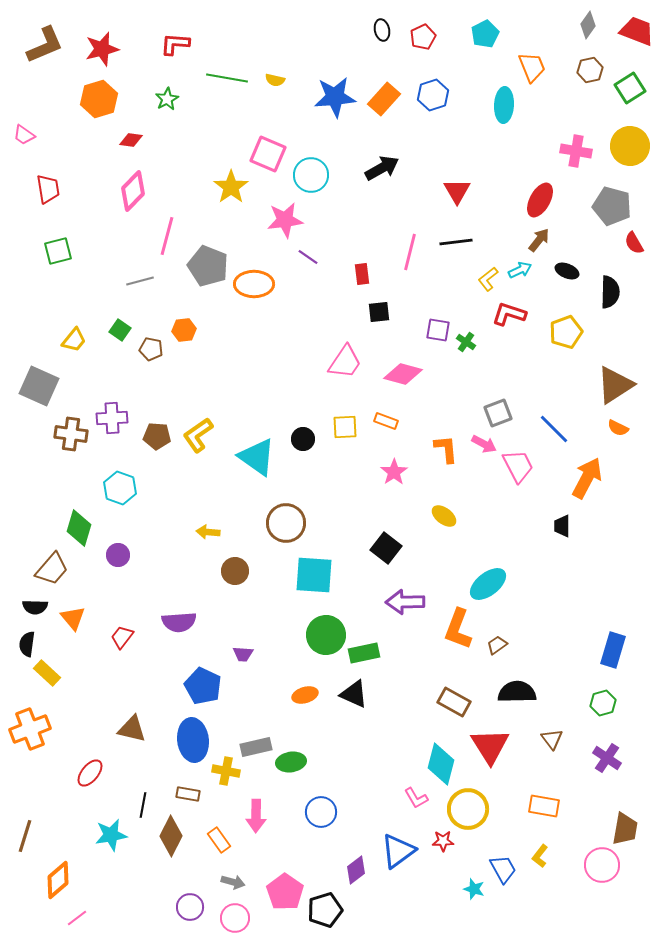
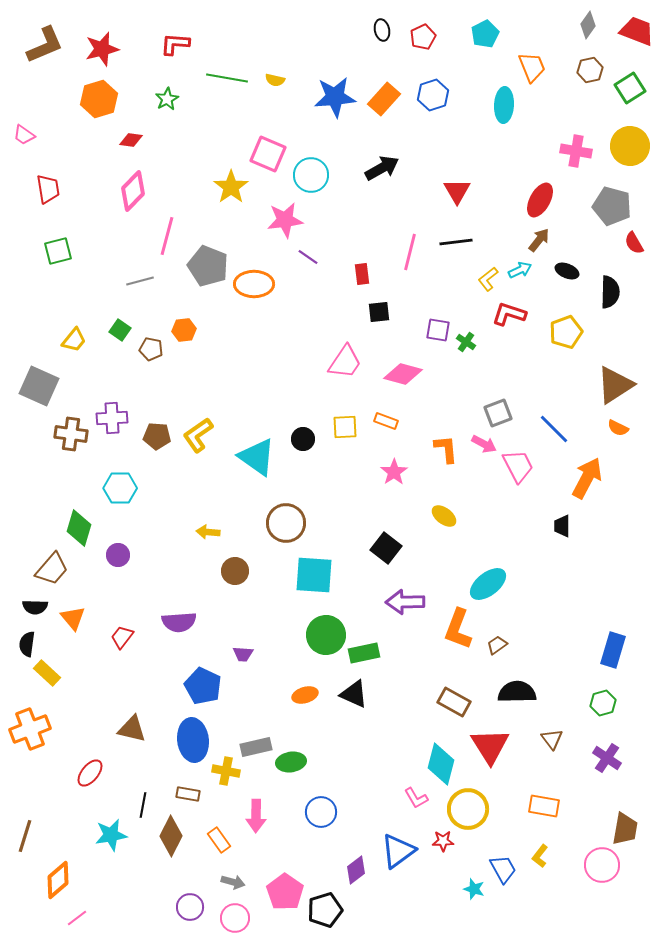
cyan hexagon at (120, 488): rotated 20 degrees counterclockwise
